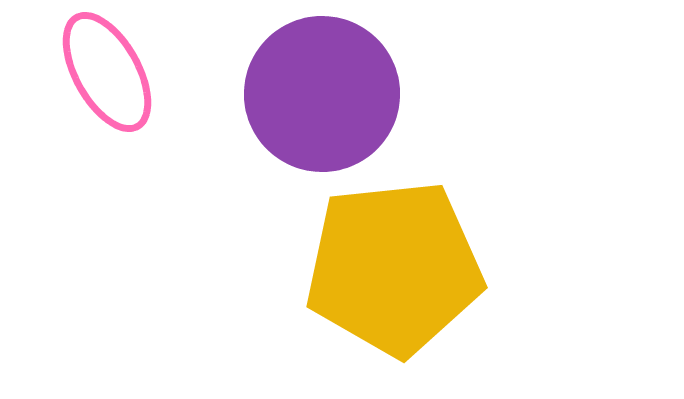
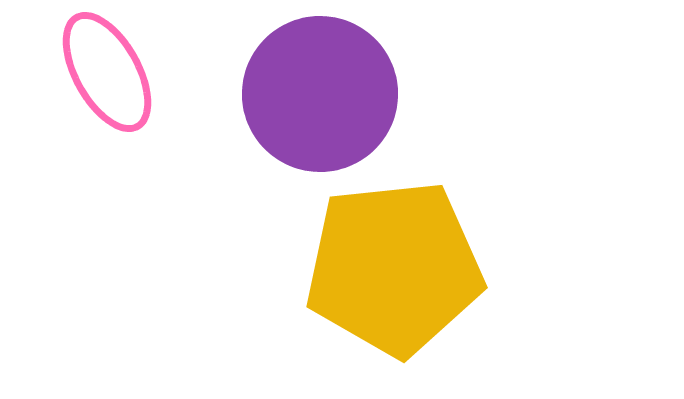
purple circle: moved 2 px left
